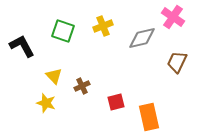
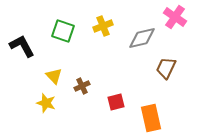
pink cross: moved 2 px right
brown trapezoid: moved 11 px left, 6 px down
orange rectangle: moved 2 px right, 1 px down
